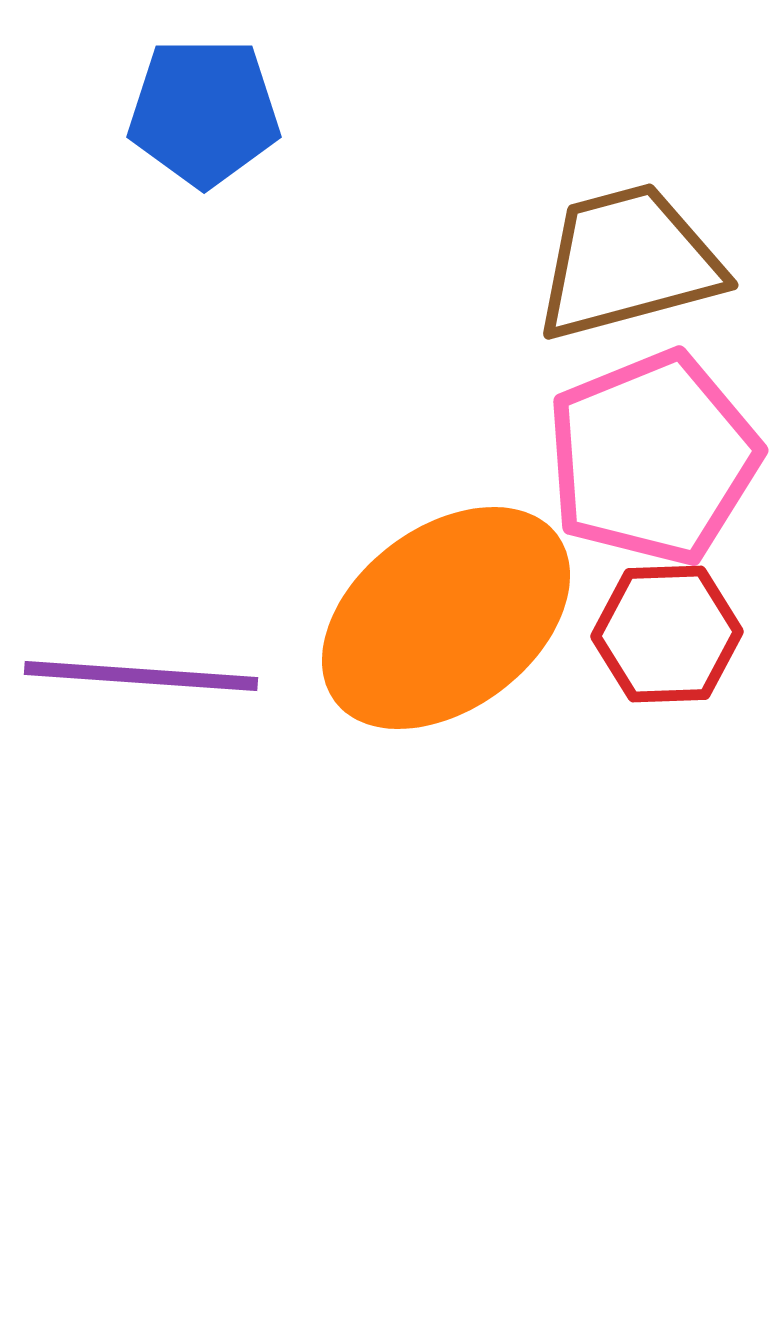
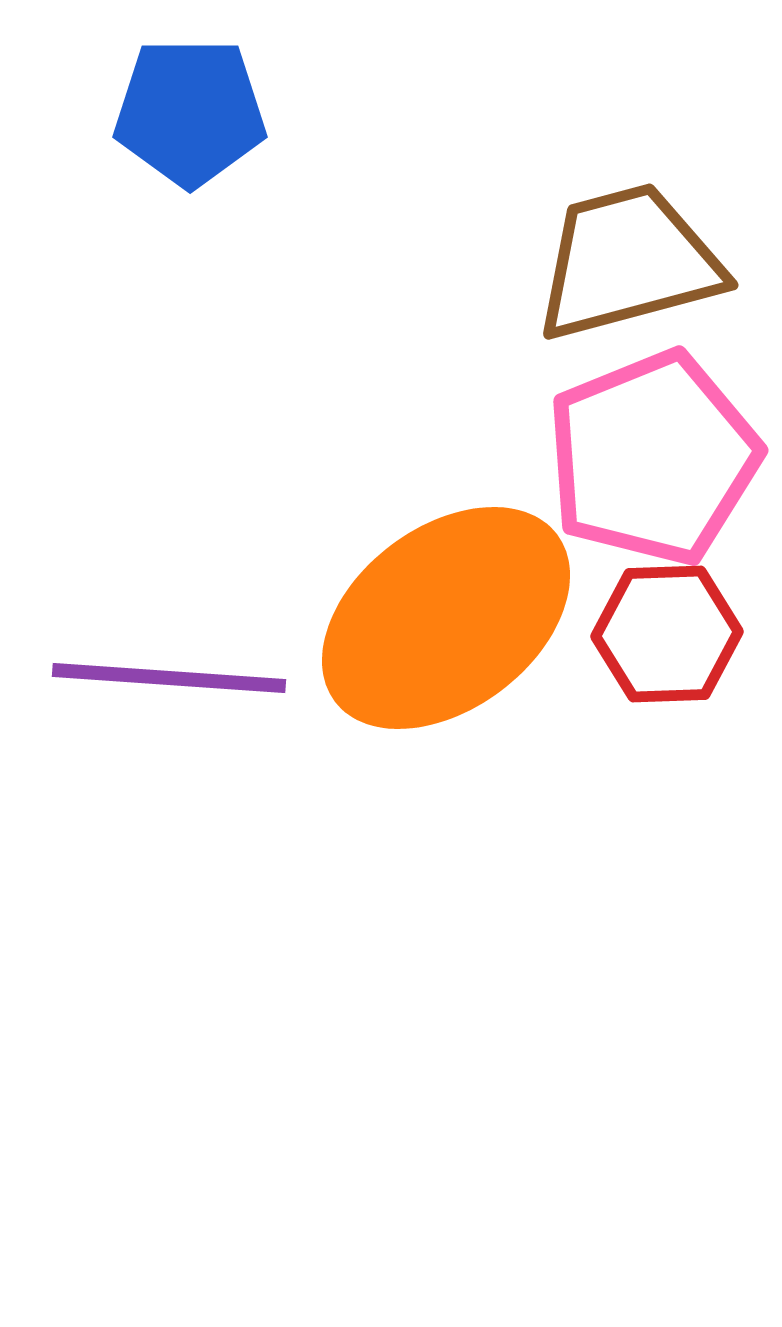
blue pentagon: moved 14 px left
purple line: moved 28 px right, 2 px down
